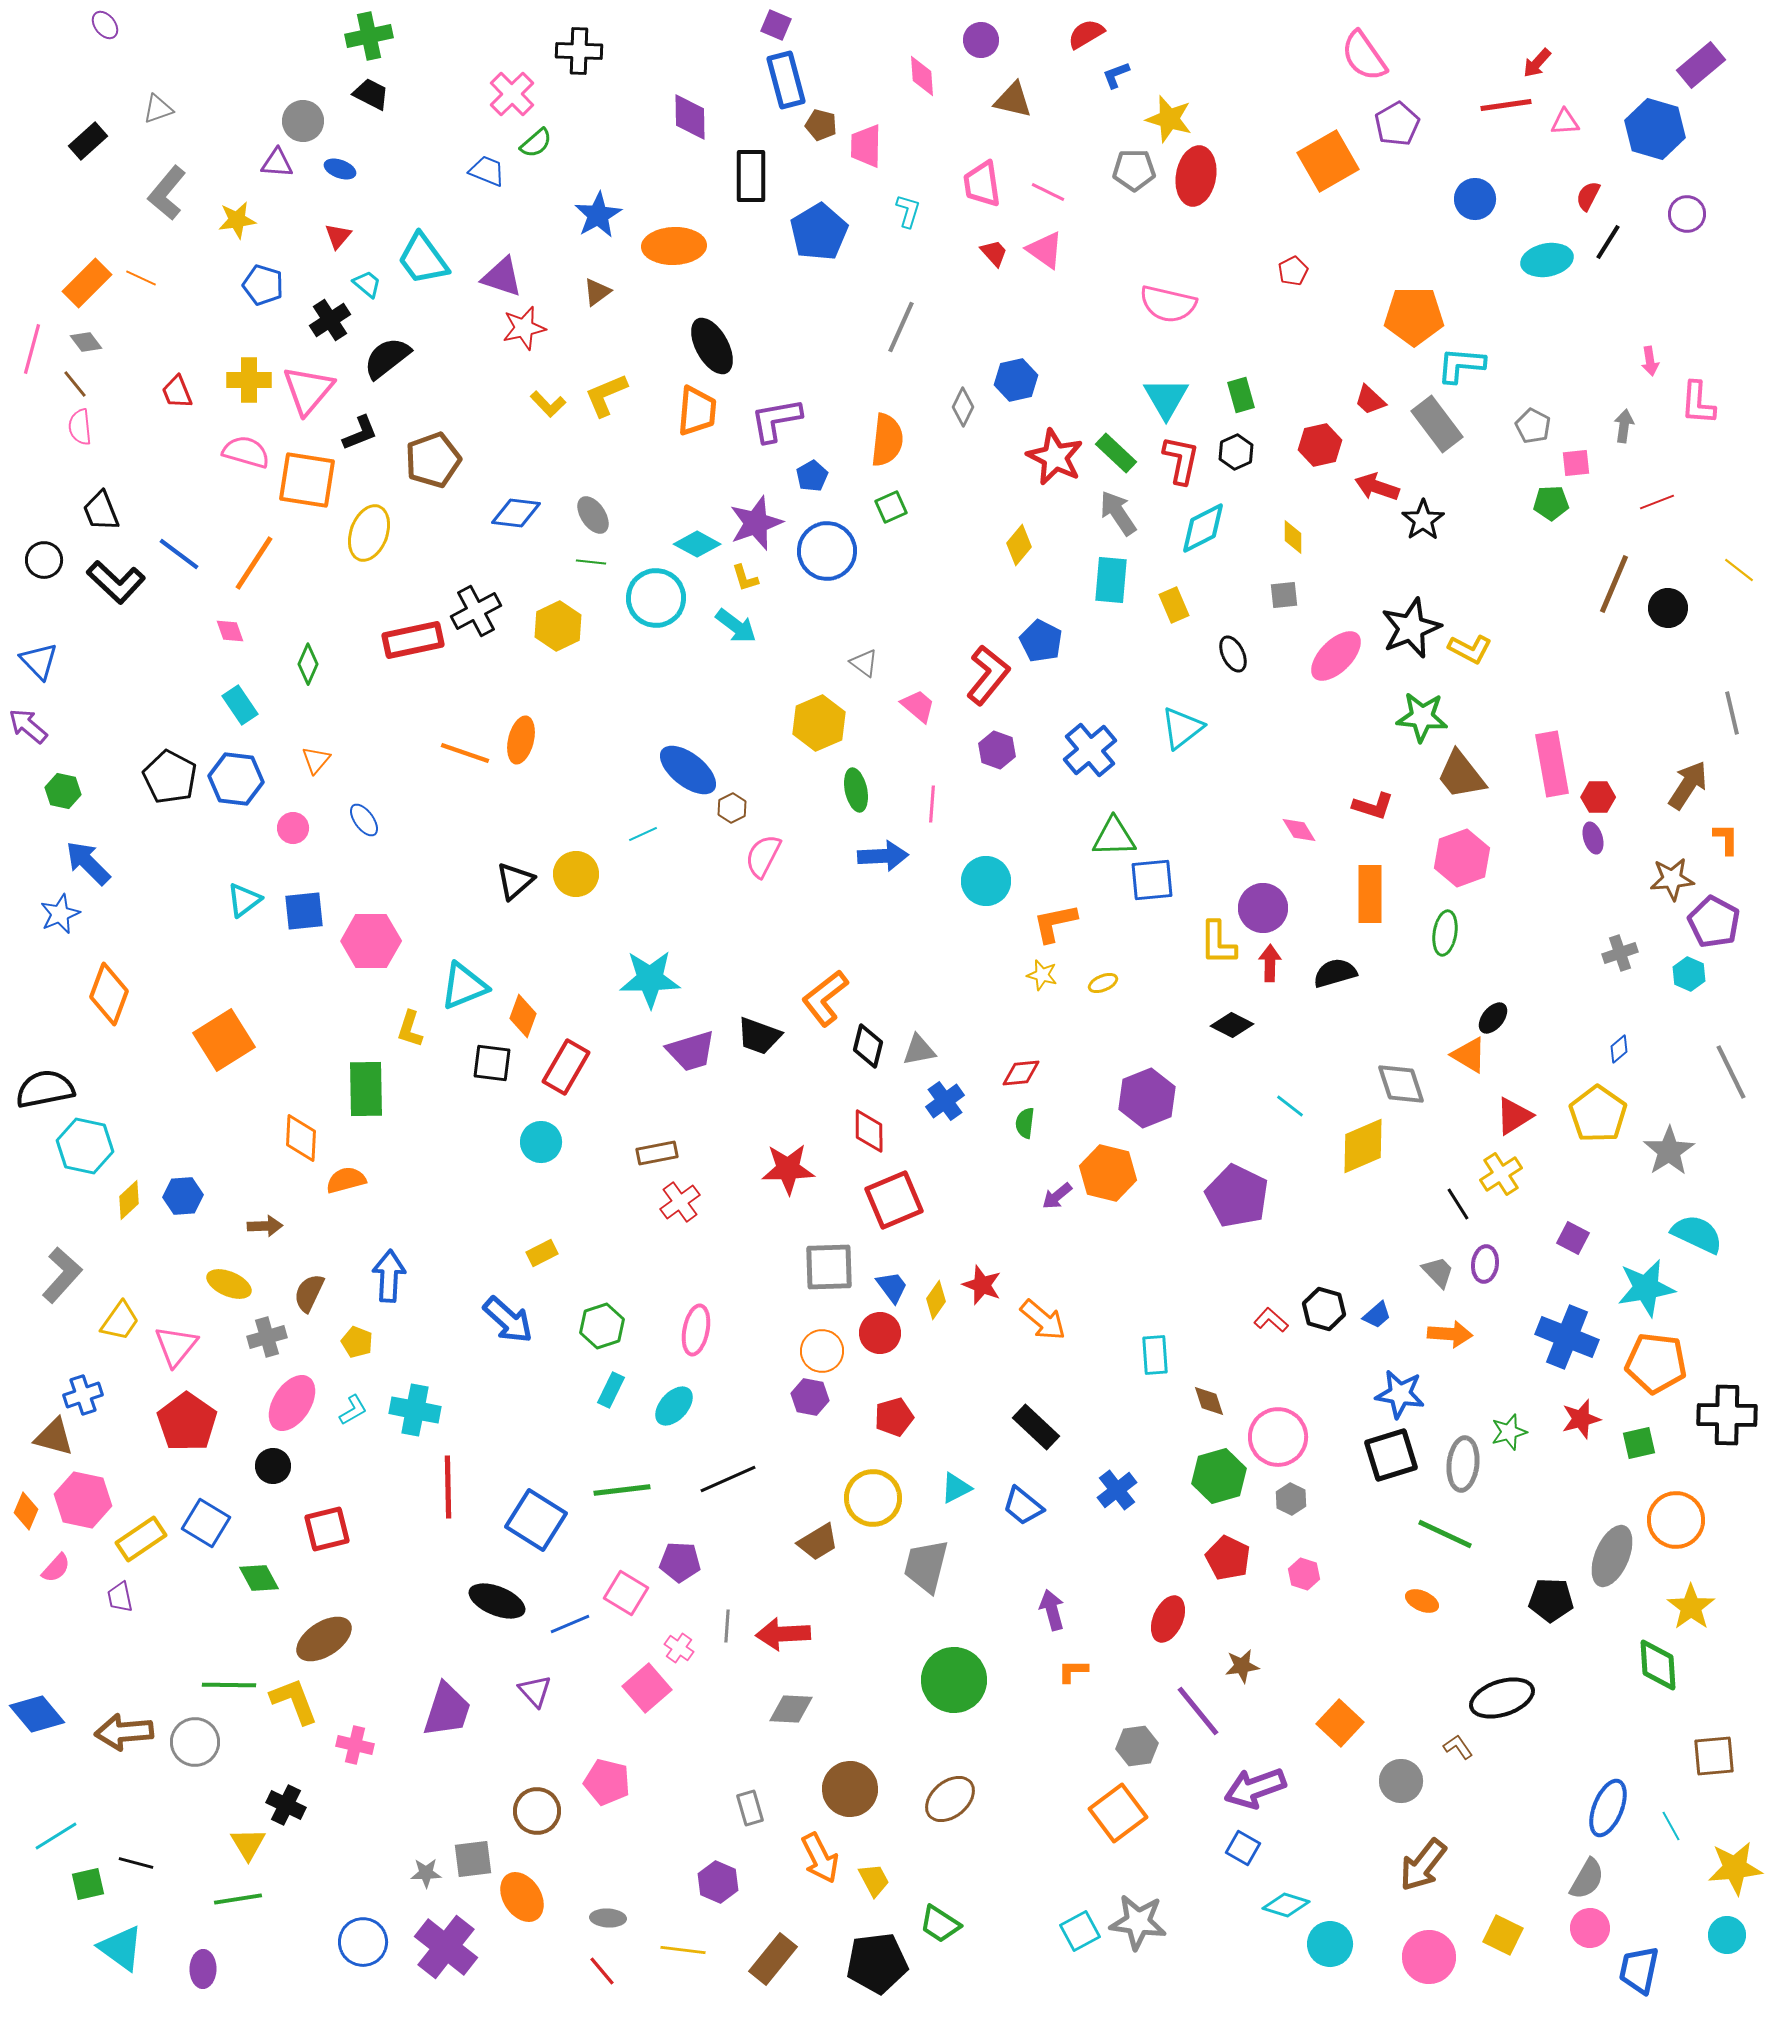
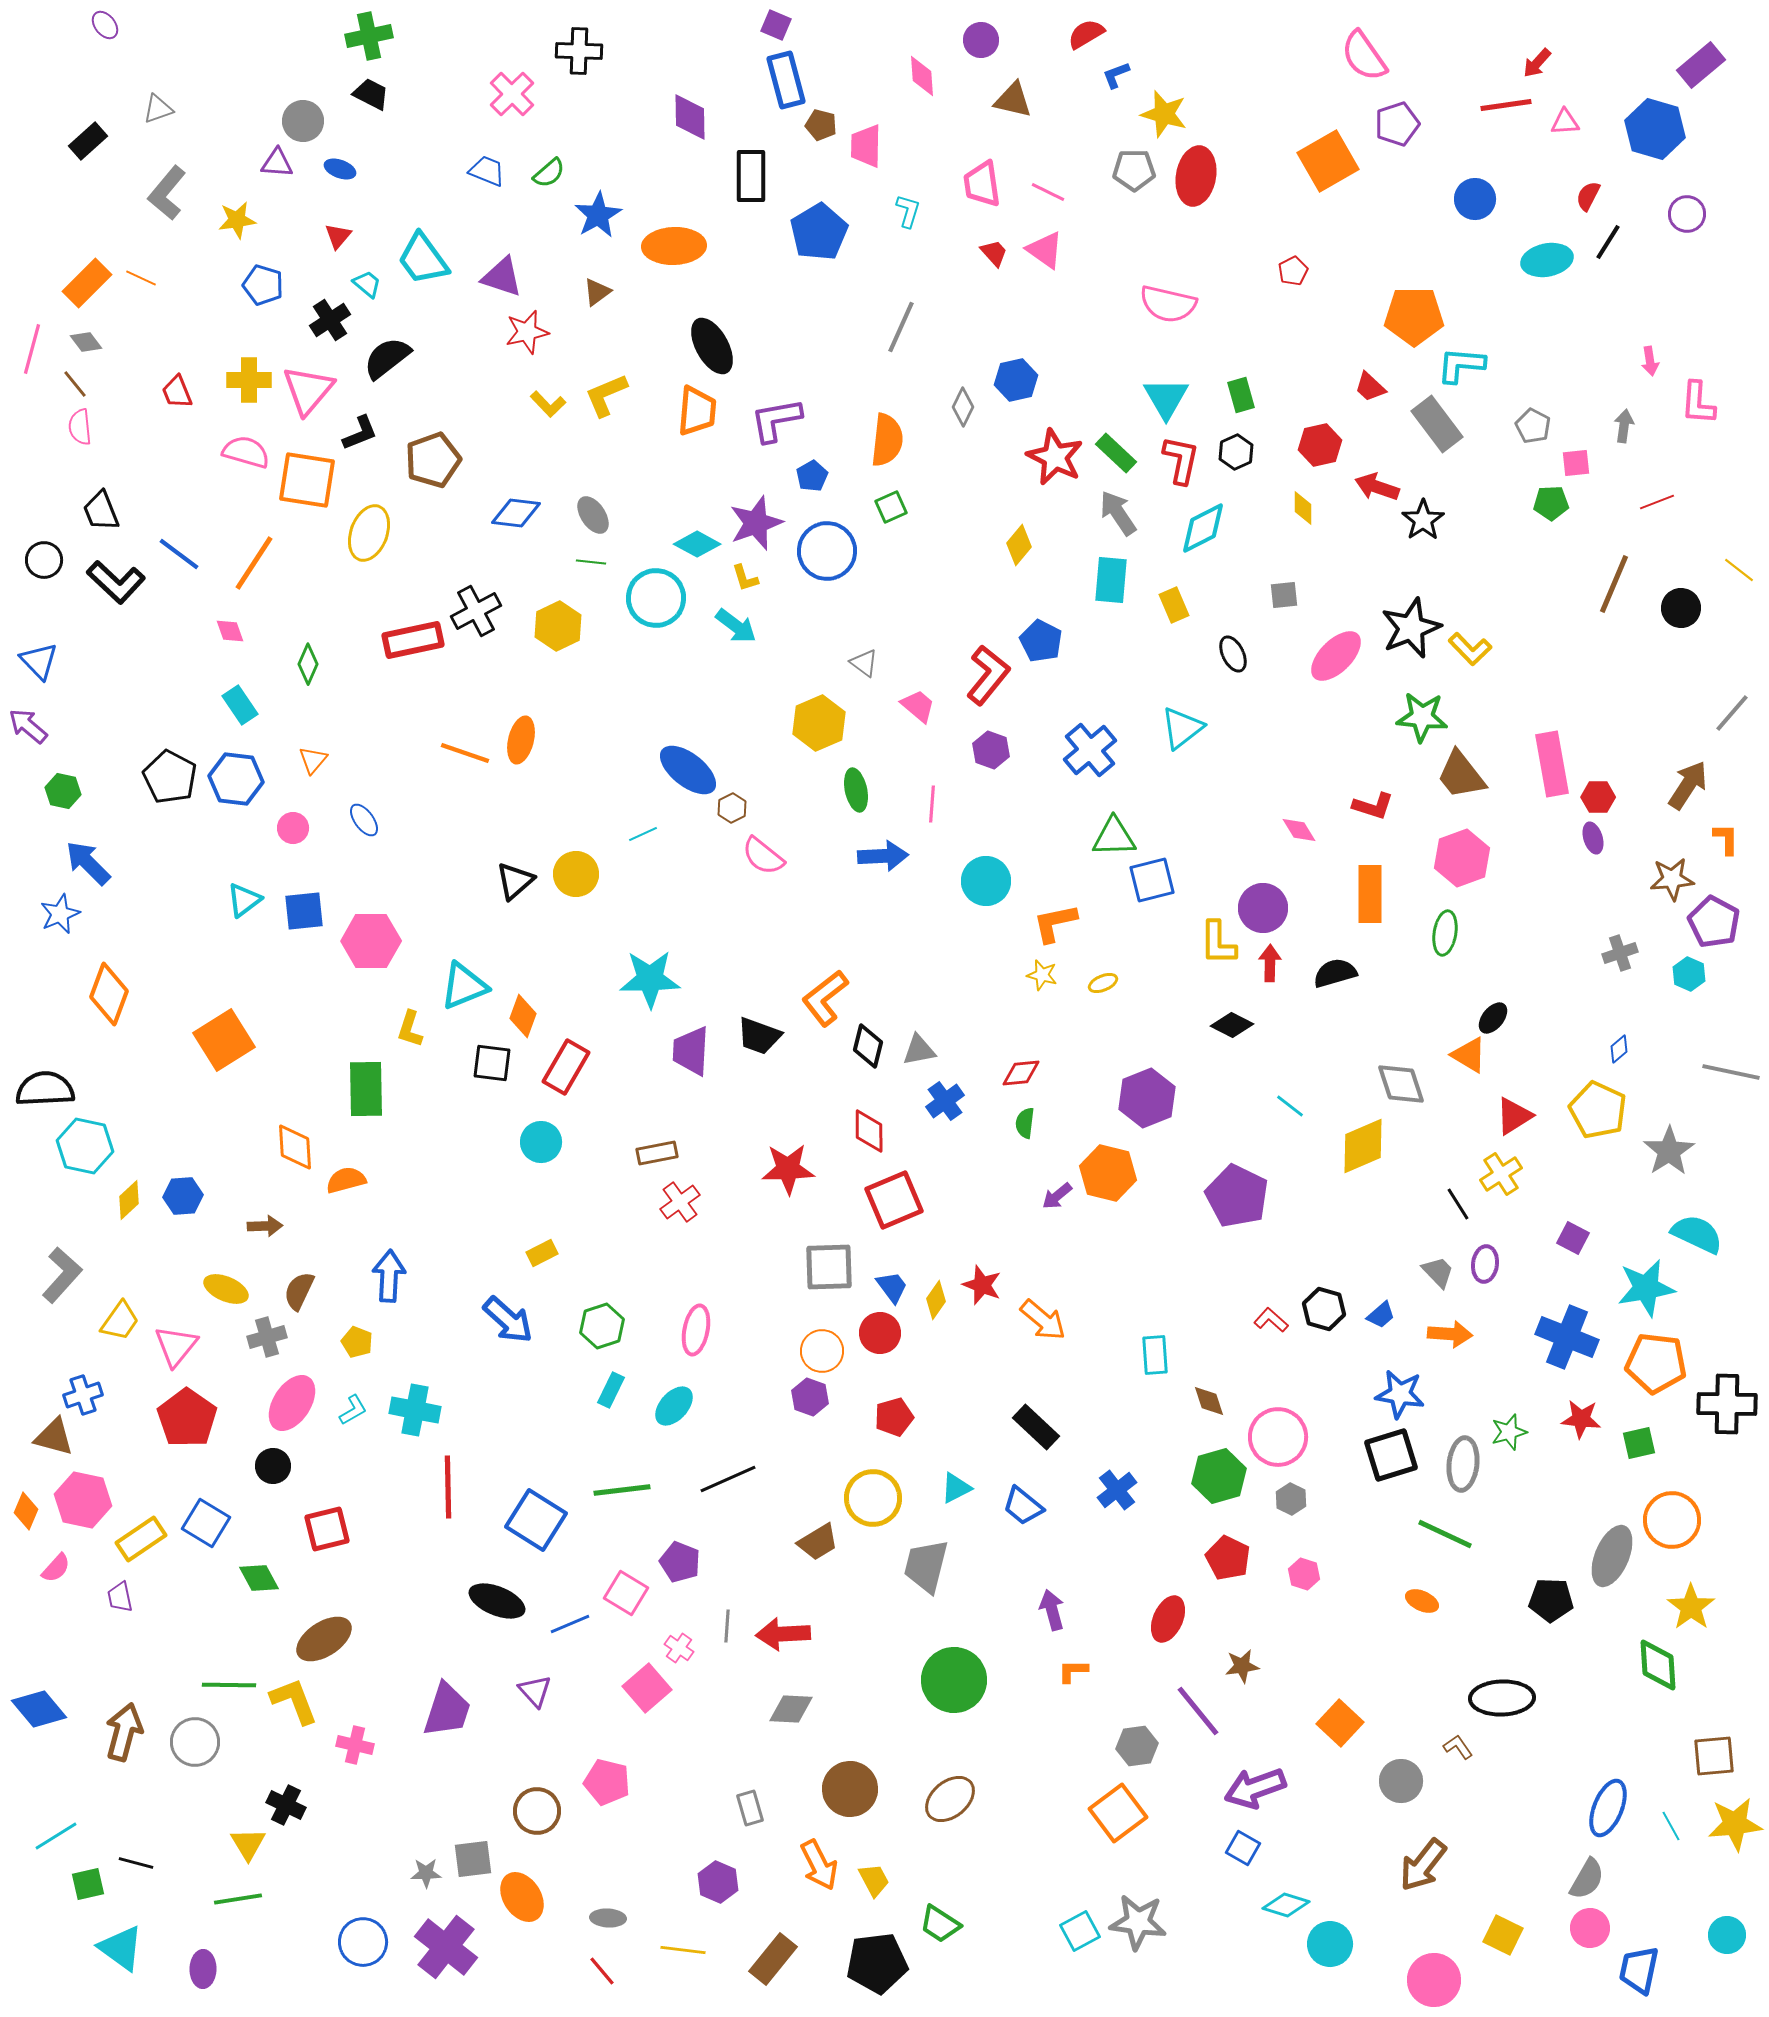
yellow star at (1169, 119): moved 5 px left, 5 px up
purple pentagon at (1397, 124): rotated 12 degrees clockwise
green semicircle at (536, 143): moved 13 px right, 30 px down
red star at (524, 328): moved 3 px right, 4 px down
red trapezoid at (1370, 400): moved 13 px up
yellow diamond at (1293, 537): moved 10 px right, 29 px up
black circle at (1668, 608): moved 13 px right
yellow L-shape at (1470, 649): rotated 18 degrees clockwise
gray line at (1732, 713): rotated 54 degrees clockwise
purple hexagon at (997, 750): moved 6 px left
orange triangle at (316, 760): moved 3 px left
pink semicircle at (763, 856): rotated 78 degrees counterclockwise
blue square at (1152, 880): rotated 9 degrees counterclockwise
purple trapezoid at (691, 1051): rotated 110 degrees clockwise
gray line at (1731, 1072): rotated 52 degrees counterclockwise
black semicircle at (45, 1089): rotated 8 degrees clockwise
yellow pentagon at (1598, 1114): moved 4 px up; rotated 10 degrees counterclockwise
orange diamond at (301, 1138): moved 6 px left, 9 px down; rotated 6 degrees counterclockwise
yellow ellipse at (229, 1284): moved 3 px left, 5 px down
brown semicircle at (309, 1293): moved 10 px left, 2 px up
blue trapezoid at (1377, 1315): moved 4 px right
purple hexagon at (810, 1397): rotated 9 degrees clockwise
black cross at (1727, 1415): moved 11 px up
red star at (1581, 1419): rotated 21 degrees clockwise
red pentagon at (187, 1422): moved 4 px up
orange circle at (1676, 1520): moved 4 px left
purple pentagon at (680, 1562): rotated 18 degrees clockwise
black ellipse at (1502, 1698): rotated 16 degrees clockwise
blue diamond at (37, 1714): moved 2 px right, 5 px up
brown arrow at (124, 1732): rotated 110 degrees clockwise
orange arrow at (820, 1858): moved 1 px left, 7 px down
yellow star at (1735, 1868): moved 44 px up
pink circle at (1429, 1957): moved 5 px right, 23 px down
